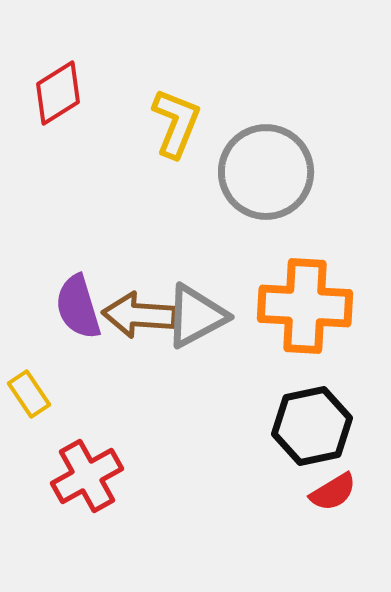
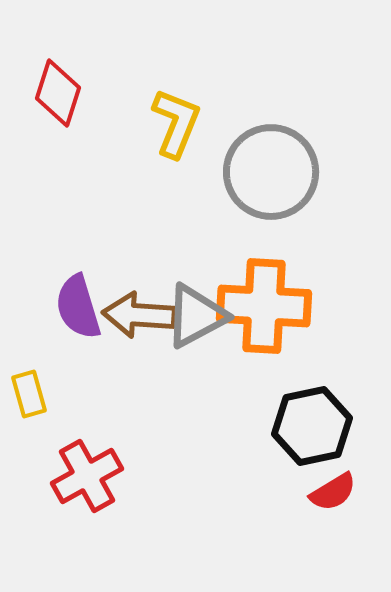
red diamond: rotated 40 degrees counterclockwise
gray circle: moved 5 px right
orange cross: moved 41 px left
yellow rectangle: rotated 18 degrees clockwise
